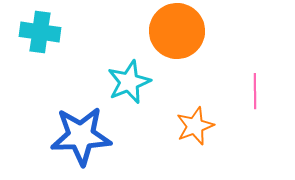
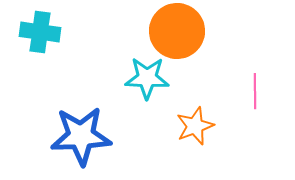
cyan star: moved 18 px right, 4 px up; rotated 24 degrees clockwise
